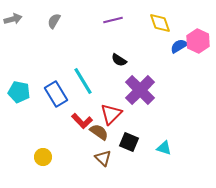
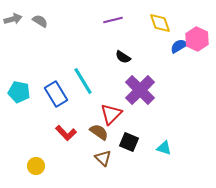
gray semicircle: moved 14 px left; rotated 91 degrees clockwise
pink hexagon: moved 1 px left, 2 px up
black semicircle: moved 4 px right, 3 px up
red L-shape: moved 16 px left, 12 px down
yellow circle: moved 7 px left, 9 px down
